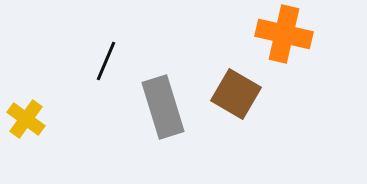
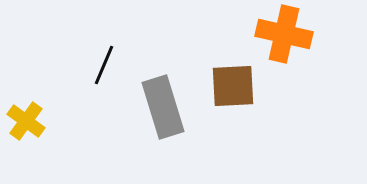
black line: moved 2 px left, 4 px down
brown square: moved 3 px left, 8 px up; rotated 33 degrees counterclockwise
yellow cross: moved 2 px down
